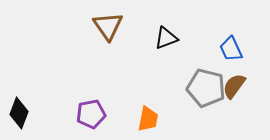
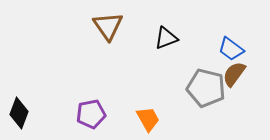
blue trapezoid: rotated 28 degrees counterclockwise
brown semicircle: moved 12 px up
orange trapezoid: rotated 40 degrees counterclockwise
